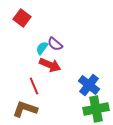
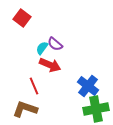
blue cross: moved 1 px left, 1 px down
